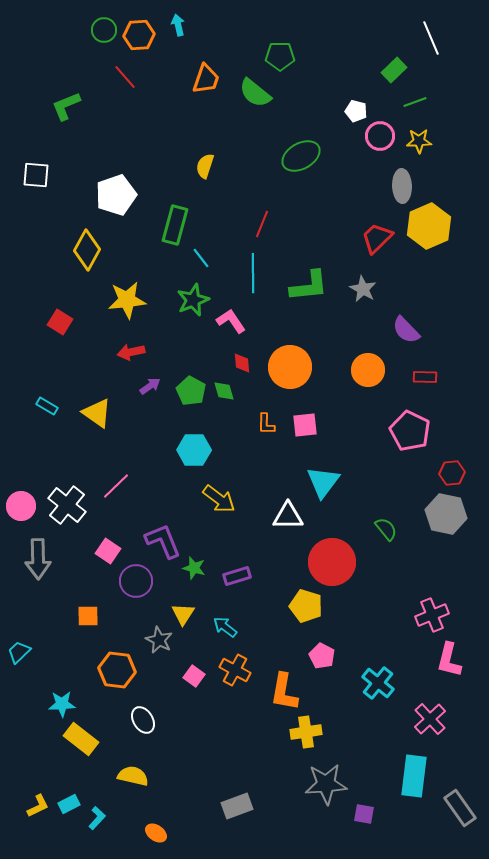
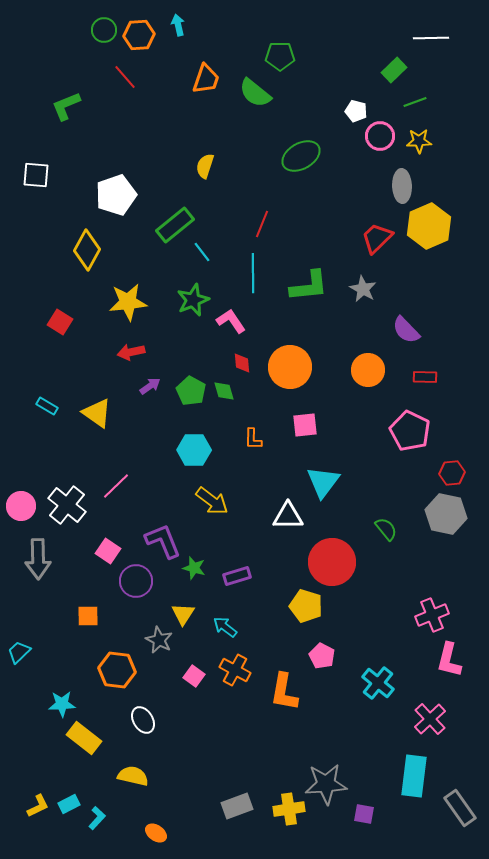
white line at (431, 38): rotated 68 degrees counterclockwise
green rectangle at (175, 225): rotated 36 degrees clockwise
cyan line at (201, 258): moved 1 px right, 6 px up
yellow star at (127, 300): moved 1 px right, 2 px down
orange L-shape at (266, 424): moved 13 px left, 15 px down
yellow arrow at (219, 499): moved 7 px left, 2 px down
yellow cross at (306, 732): moved 17 px left, 77 px down
yellow rectangle at (81, 739): moved 3 px right, 1 px up
